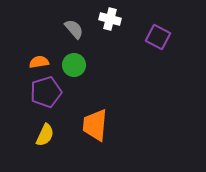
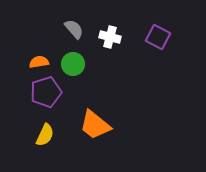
white cross: moved 18 px down
green circle: moved 1 px left, 1 px up
orange trapezoid: rotated 56 degrees counterclockwise
